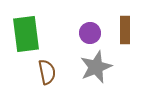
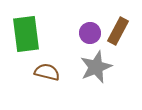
brown rectangle: moved 7 px left, 1 px down; rotated 28 degrees clockwise
brown semicircle: rotated 65 degrees counterclockwise
